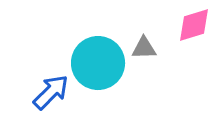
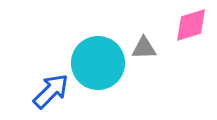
pink diamond: moved 3 px left
blue arrow: moved 1 px up
